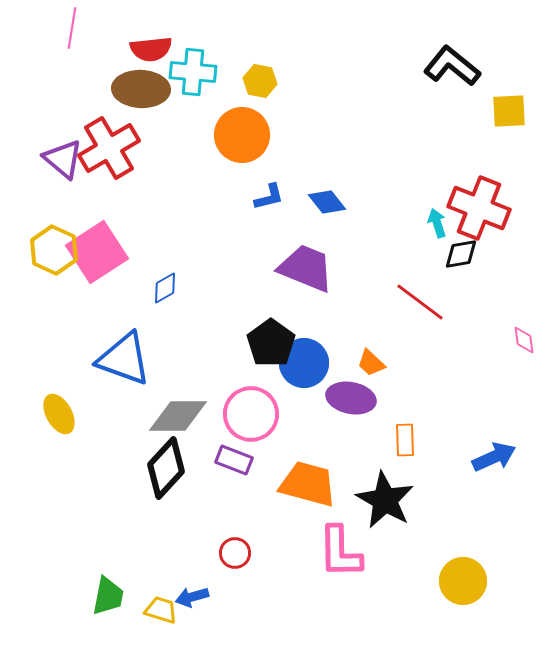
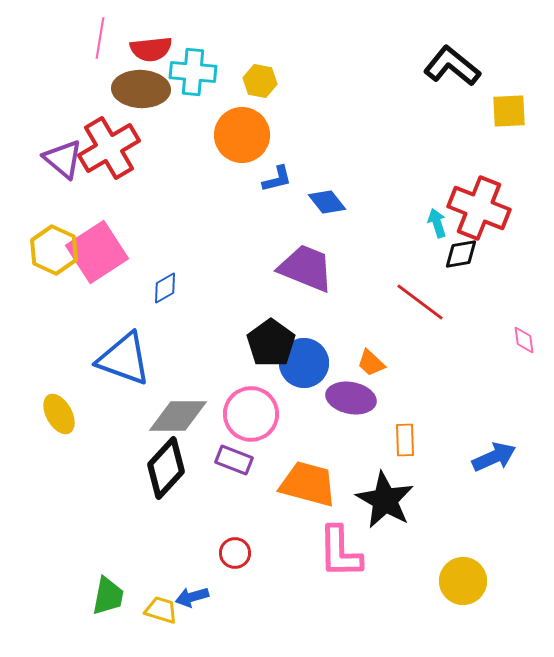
pink line at (72, 28): moved 28 px right, 10 px down
blue L-shape at (269, 197): moved 8 px right, 18 px up
